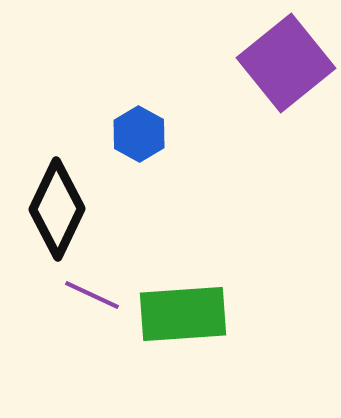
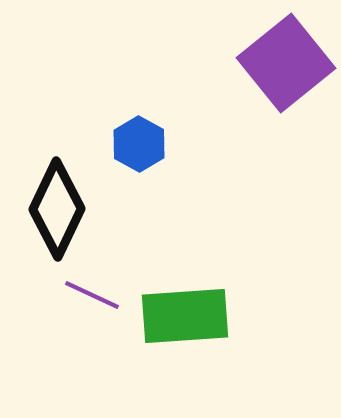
blue hexagon: moved 10 px down
green rectangle: moved 2 px right, 2 px down
